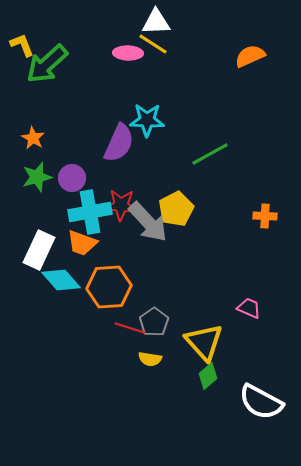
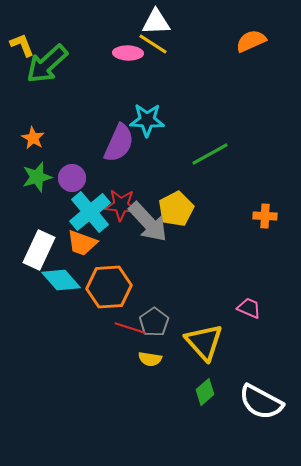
orange semicircle: moved 1 px right, 15 px up
cyan cross: rotated 30 degrees counterclockwise
green diamond: moved 3 px left, 16 px down
